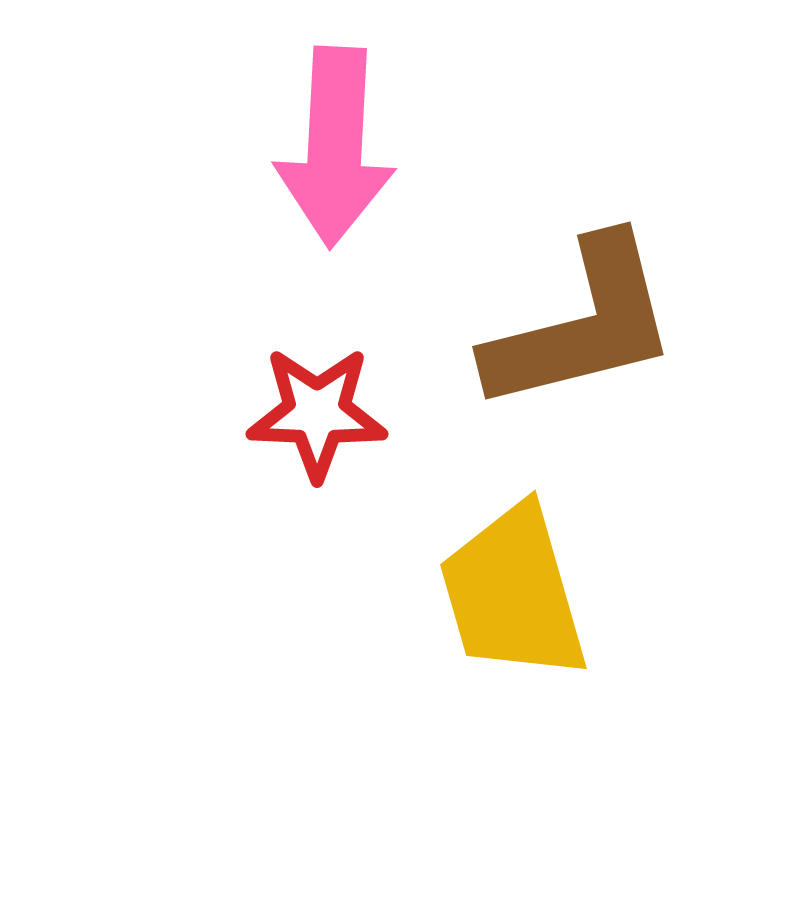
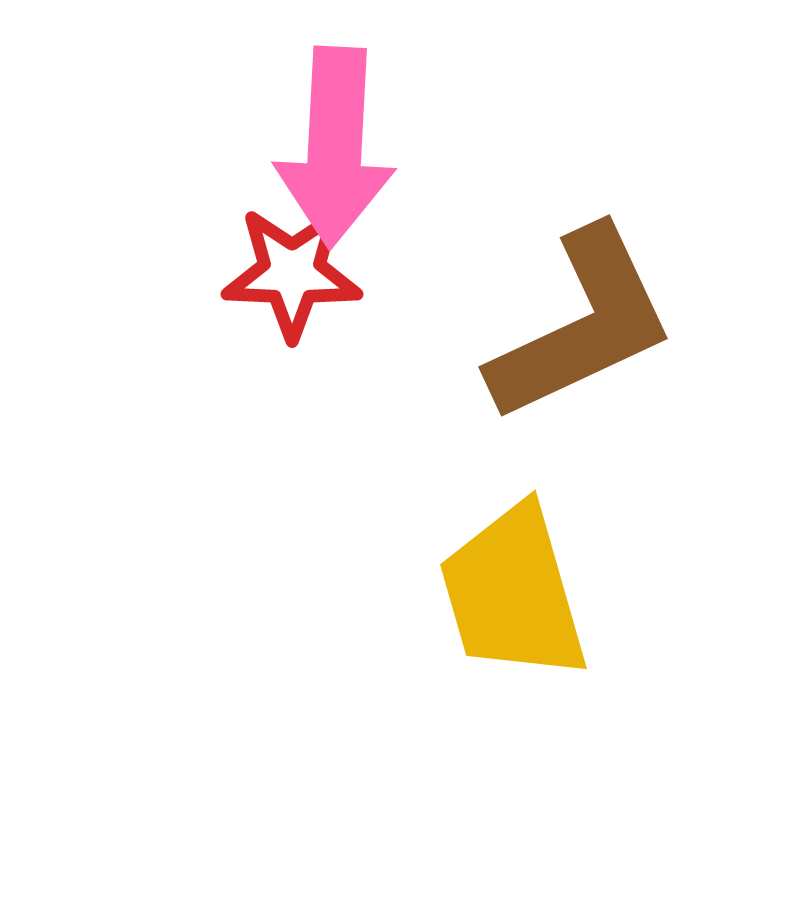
brown L-shape: rotated 11 degrees counterclockwise
red star: moved 25 px left, 140 px up
